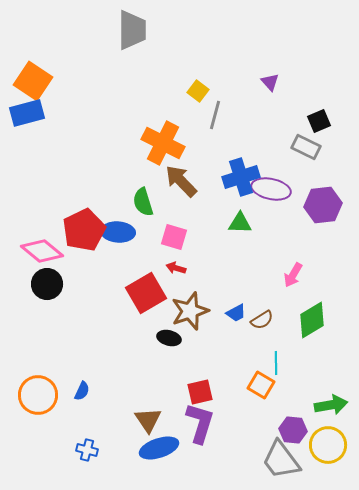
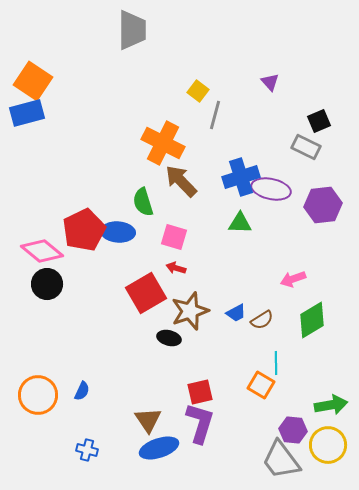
pink arrow at (293, 275): moved 4 px down; rotated 40 degrees clockwise
